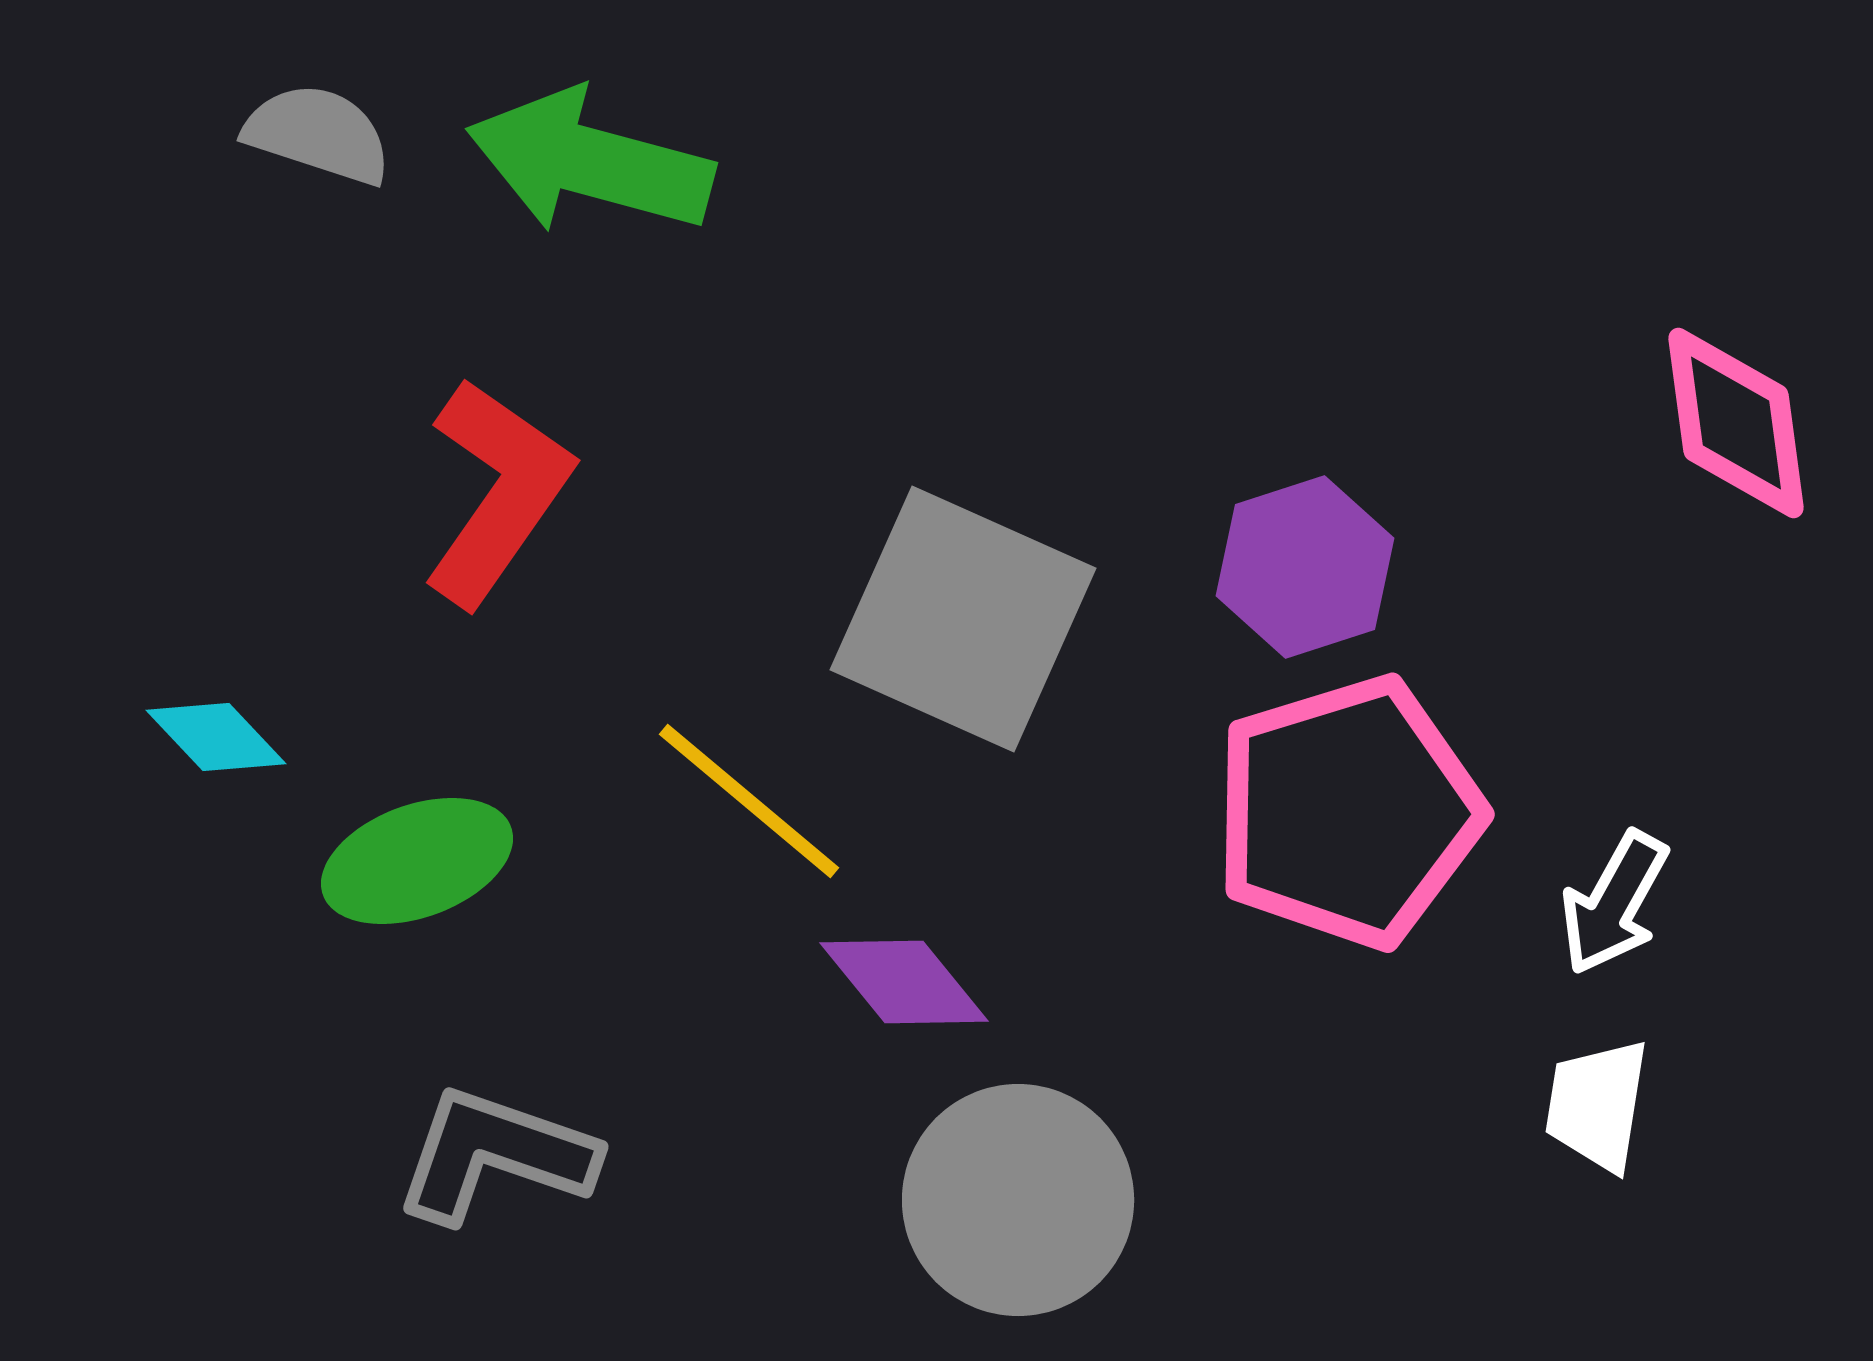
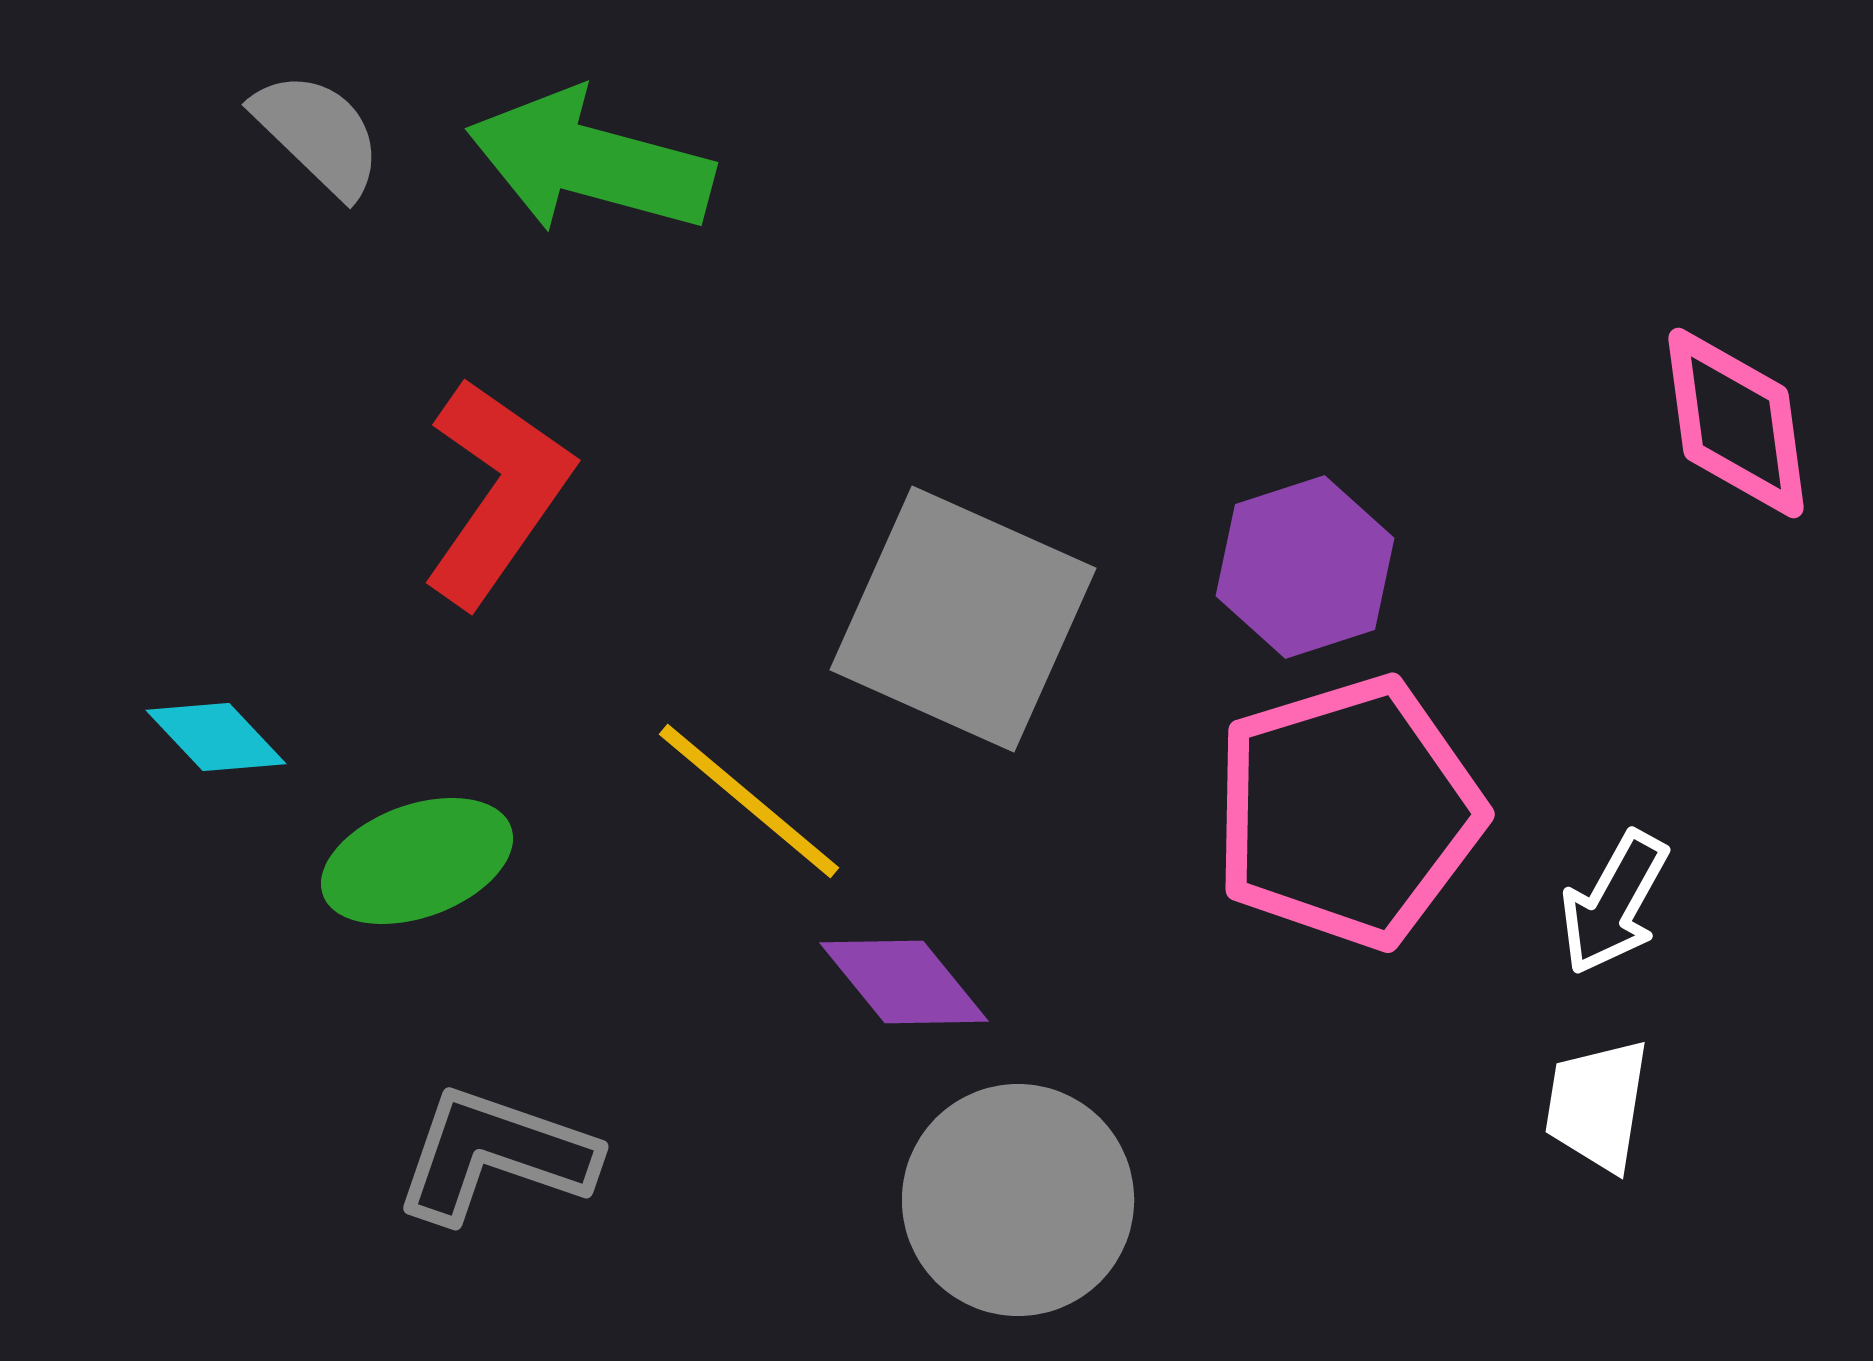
gray semicircle: rotated 26 degrees clockwise
